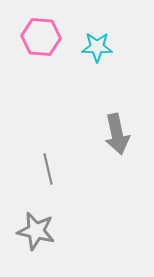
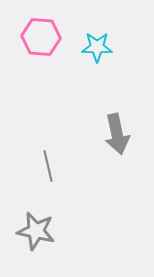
gray line: moved 3 px up
